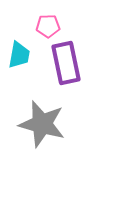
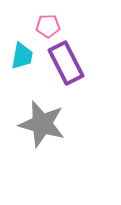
cyan trapezoid: moved 3 px right, 1 px down
purple rectangle: rotated 15 degrees counterclockwise
